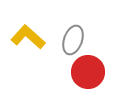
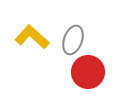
yellow L-shape: moved 4 px right
